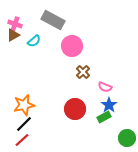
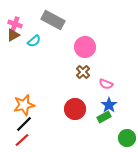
pink circle: moved 13 px right, 1 px down
pink semicircle: moved 1 px right, 3 px up
